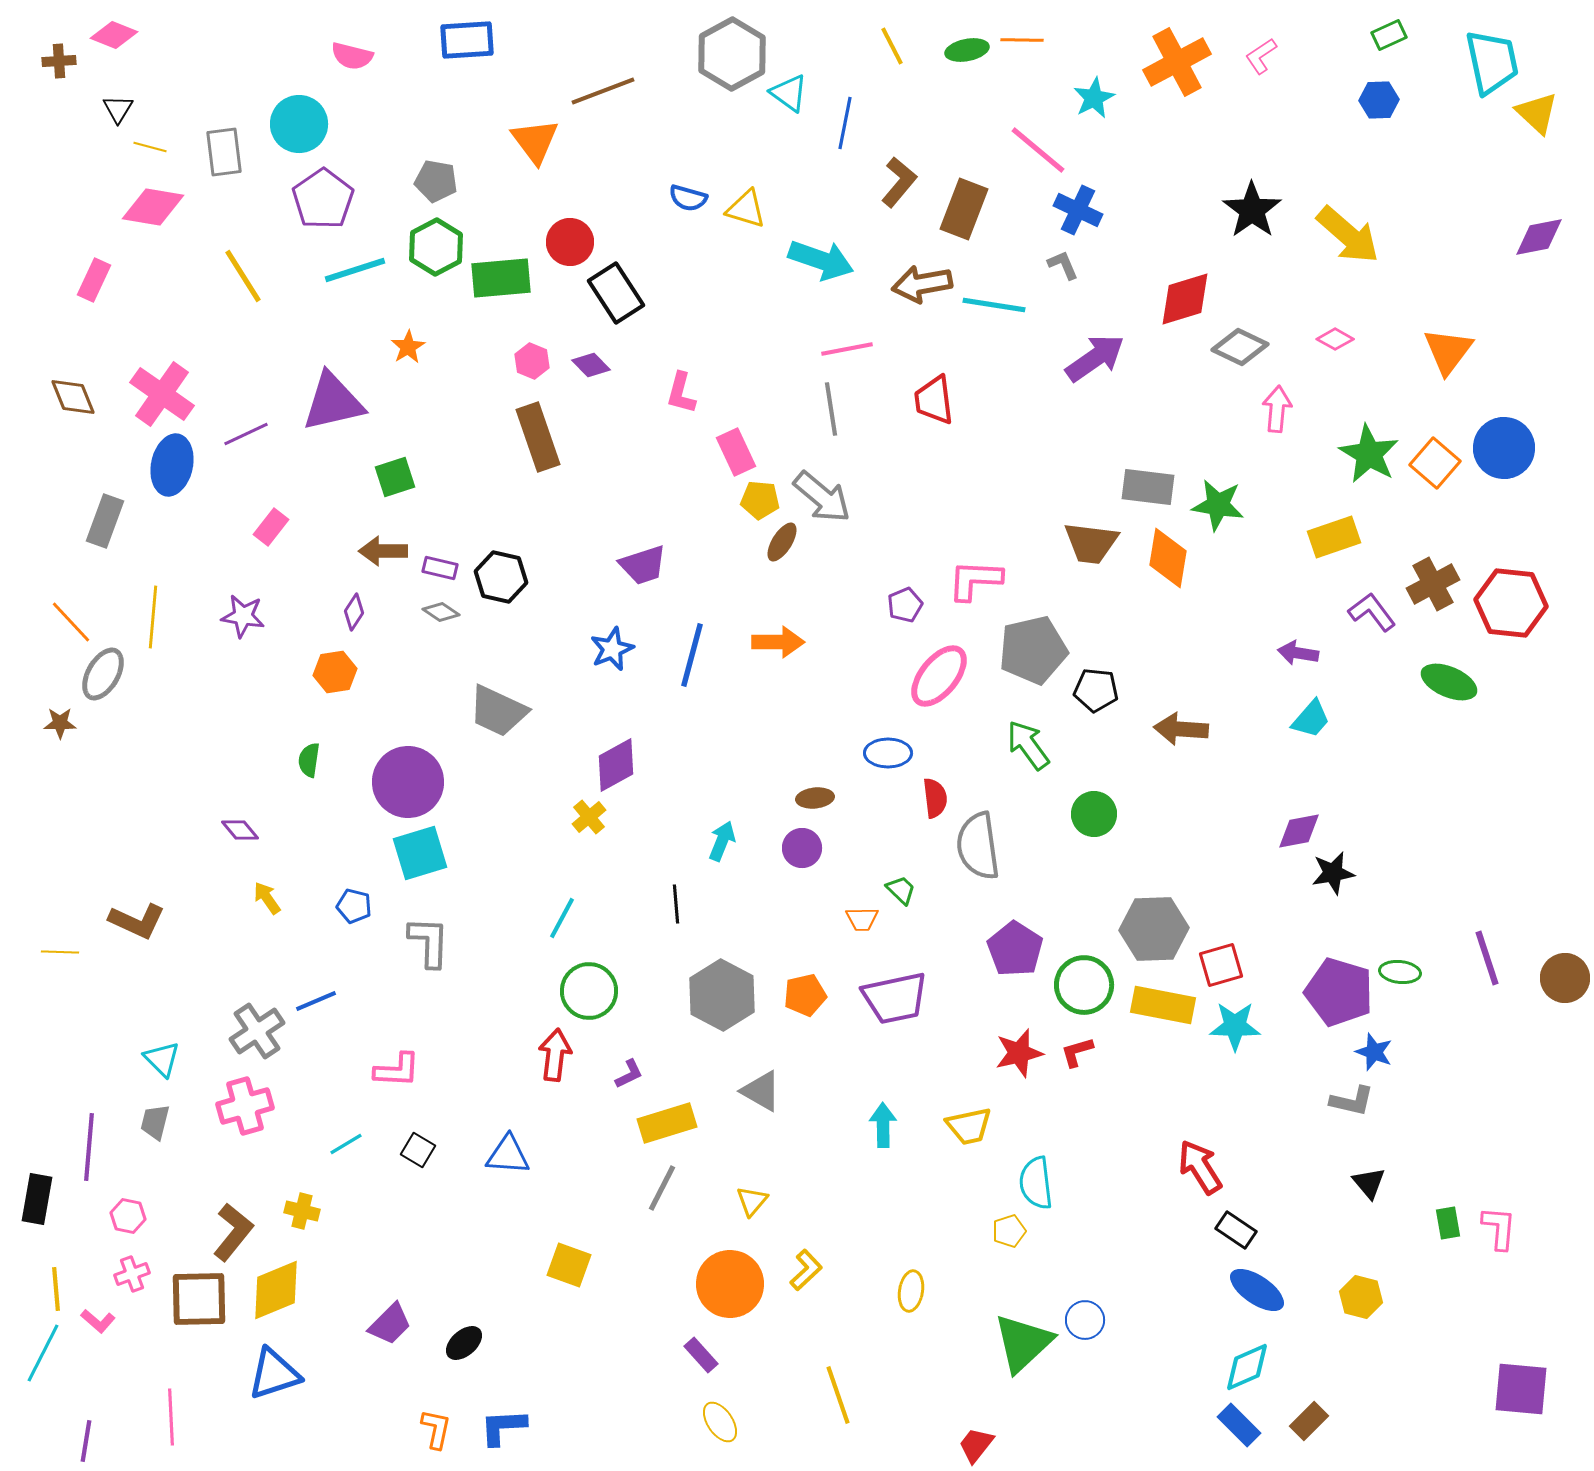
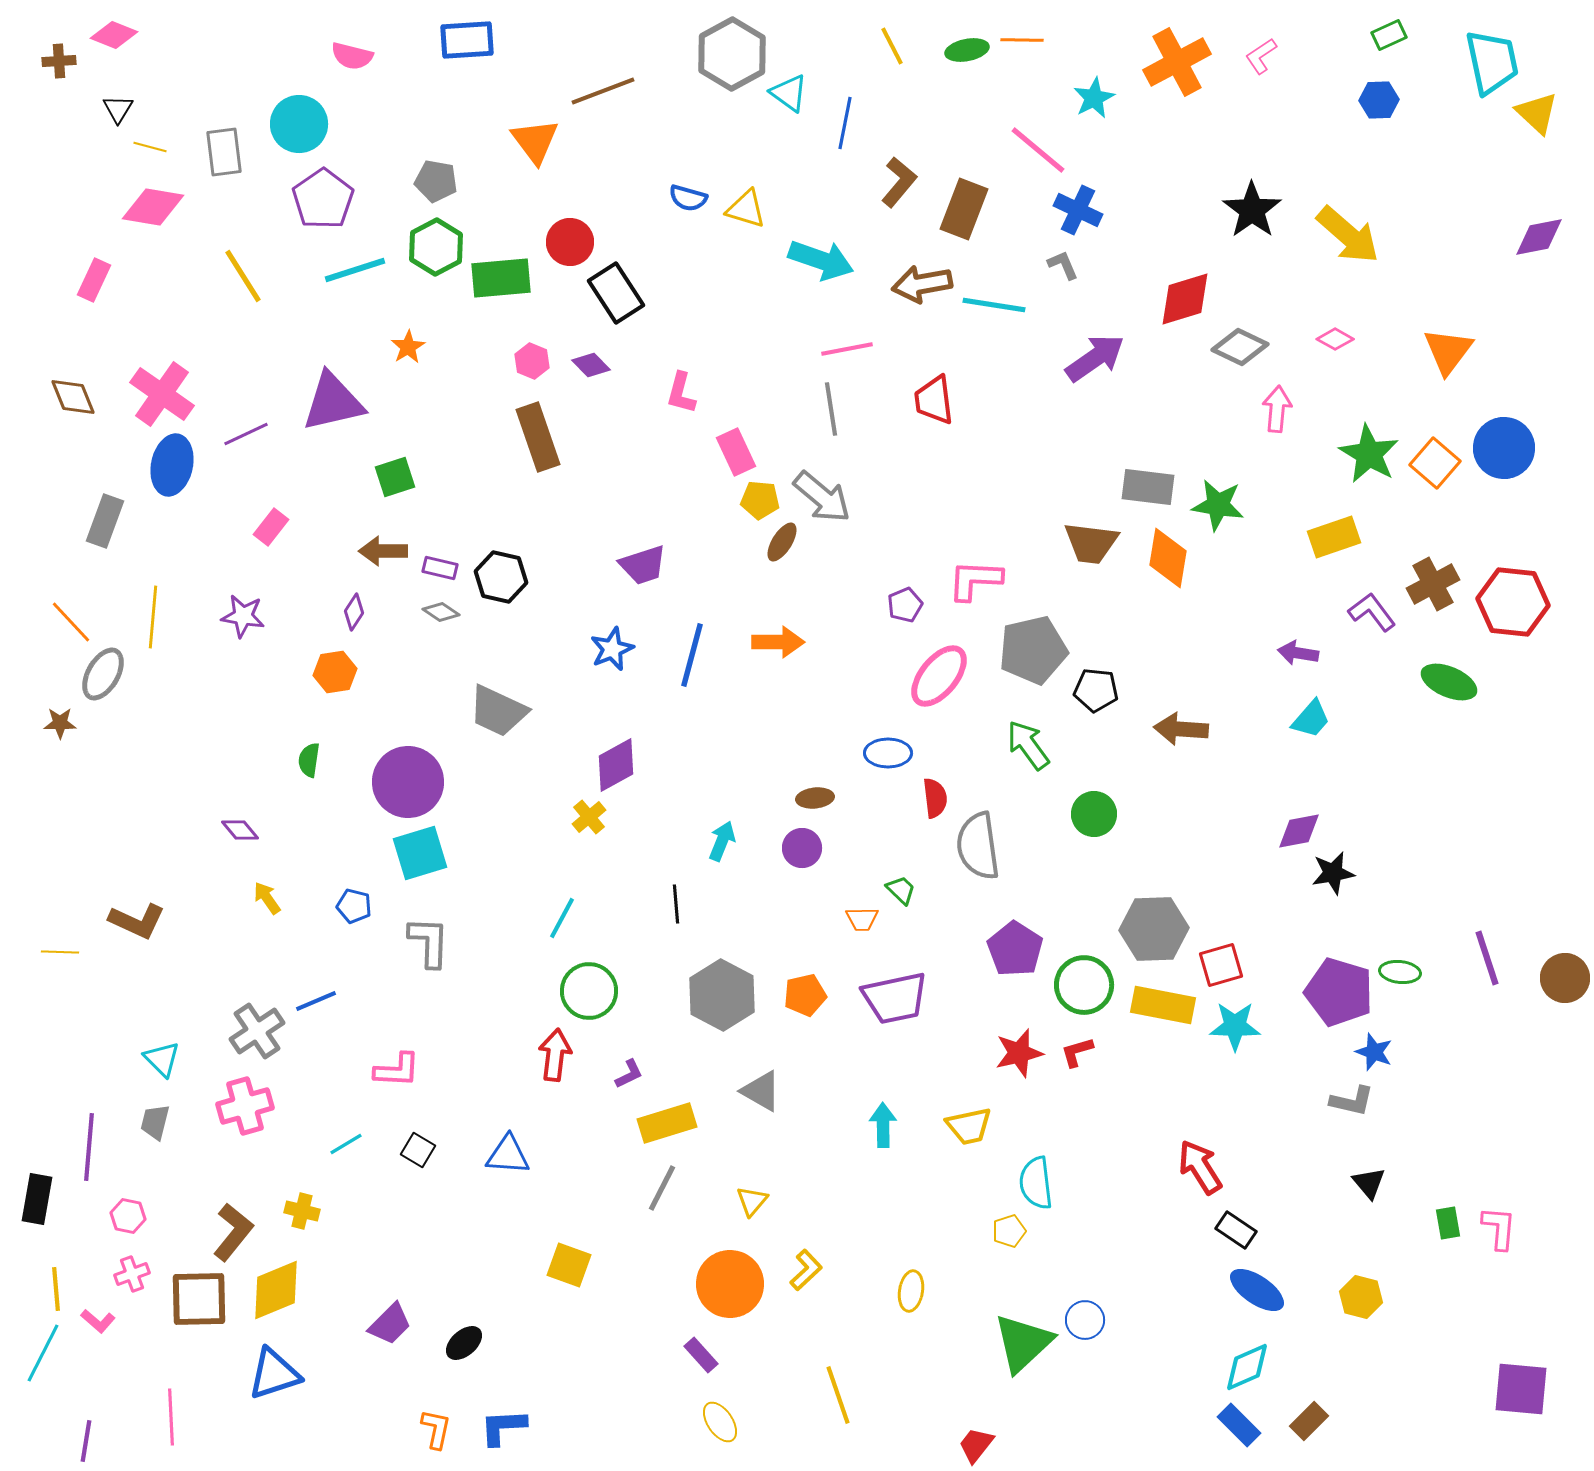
red hexagon at (1511, 603): moved 2 px right, 1 px up
